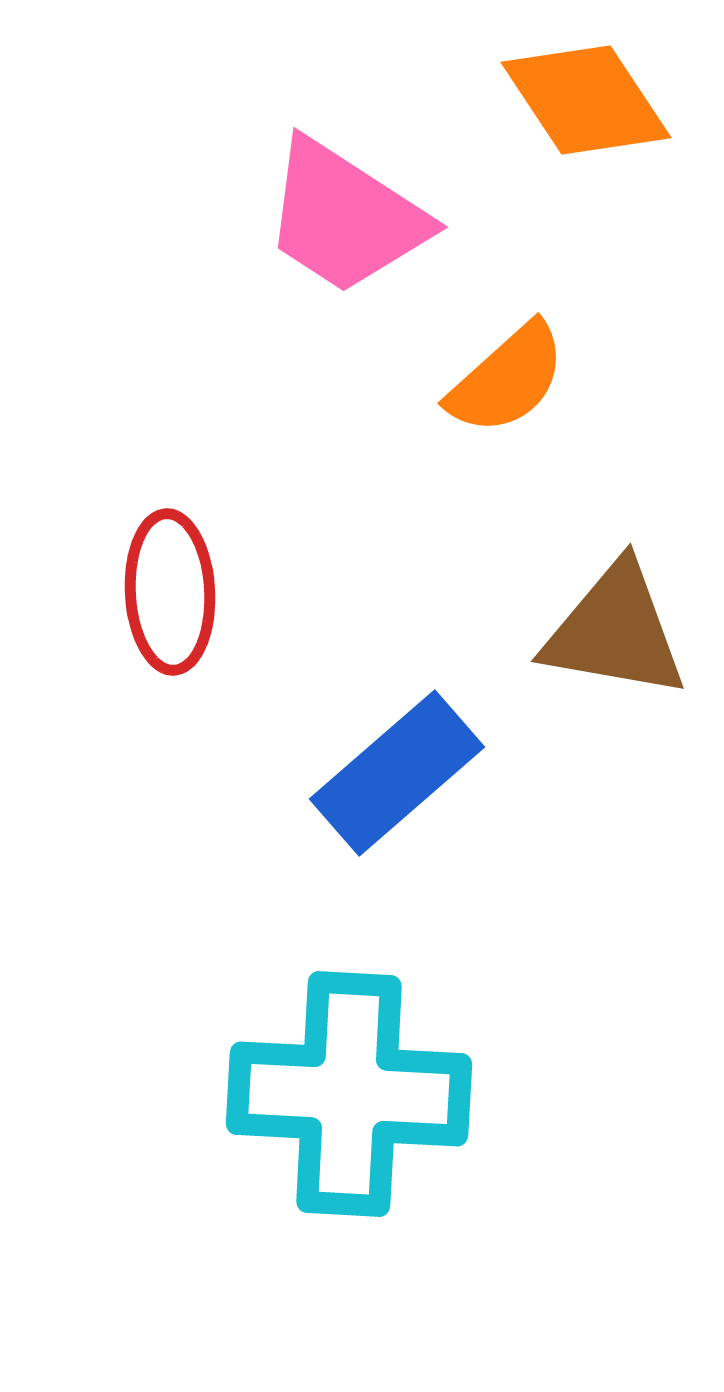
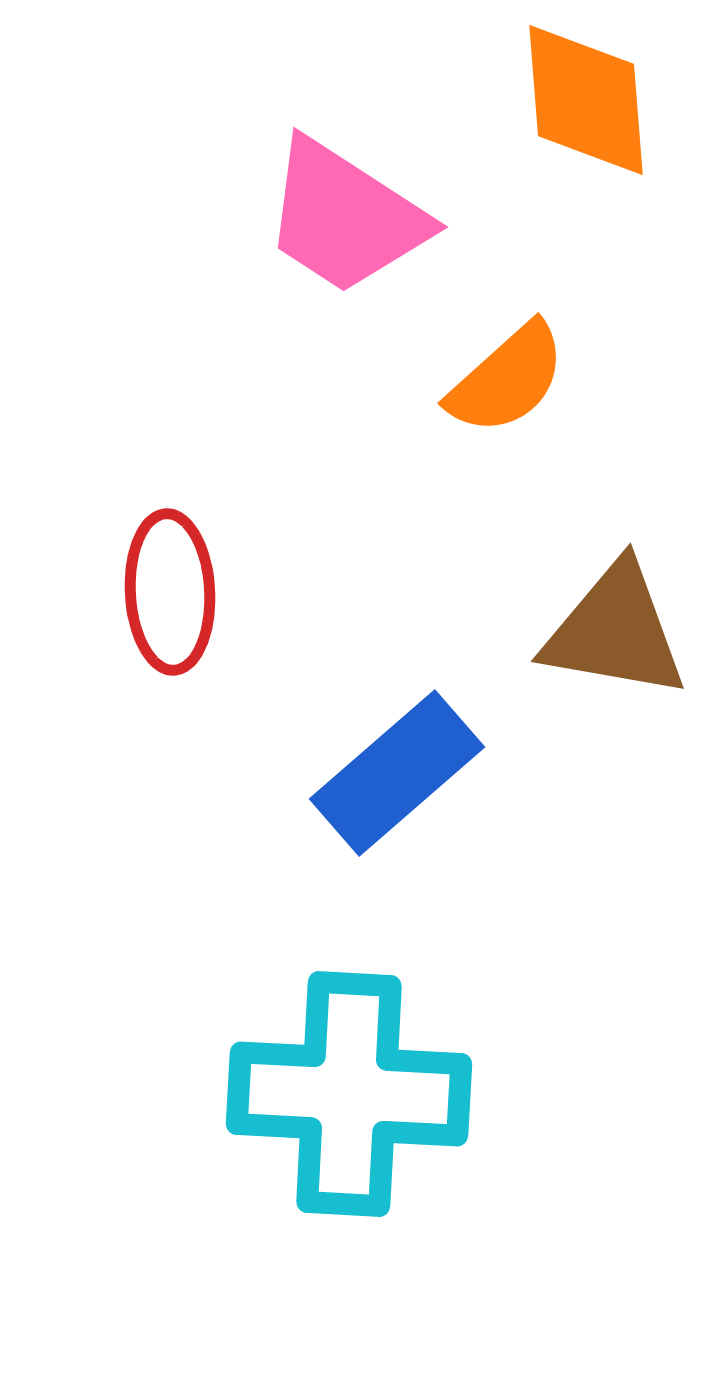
orange diamond: rotated 29 degrees clockwise
